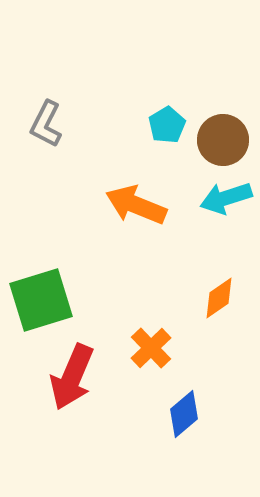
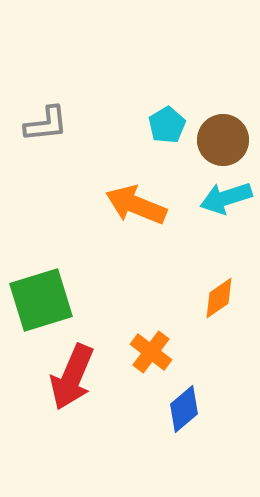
gray L-shape: rotated 123 degrees counterclockwise
orange cross: moved 4 px down; rotated 9 degrees counterclockwise
blue diamond: moved 5 px up
